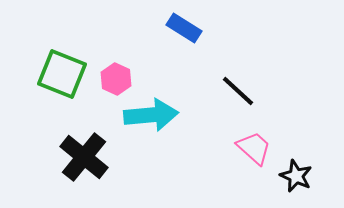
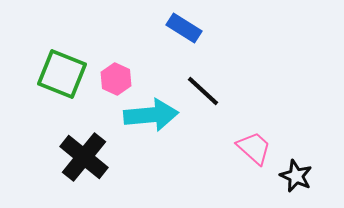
black line: moved 35 px left
